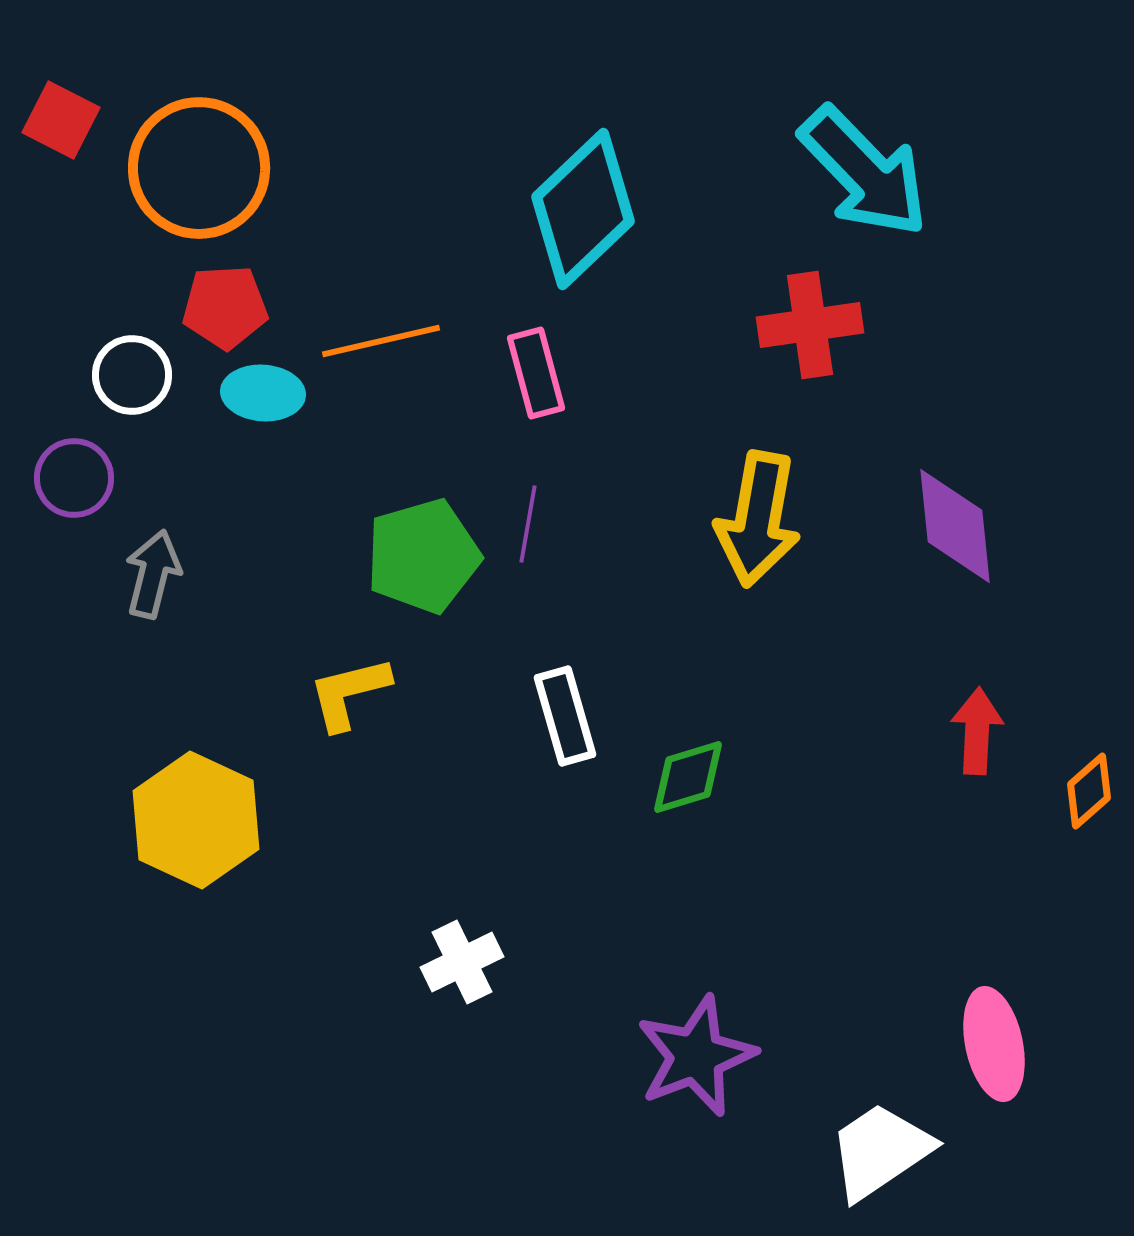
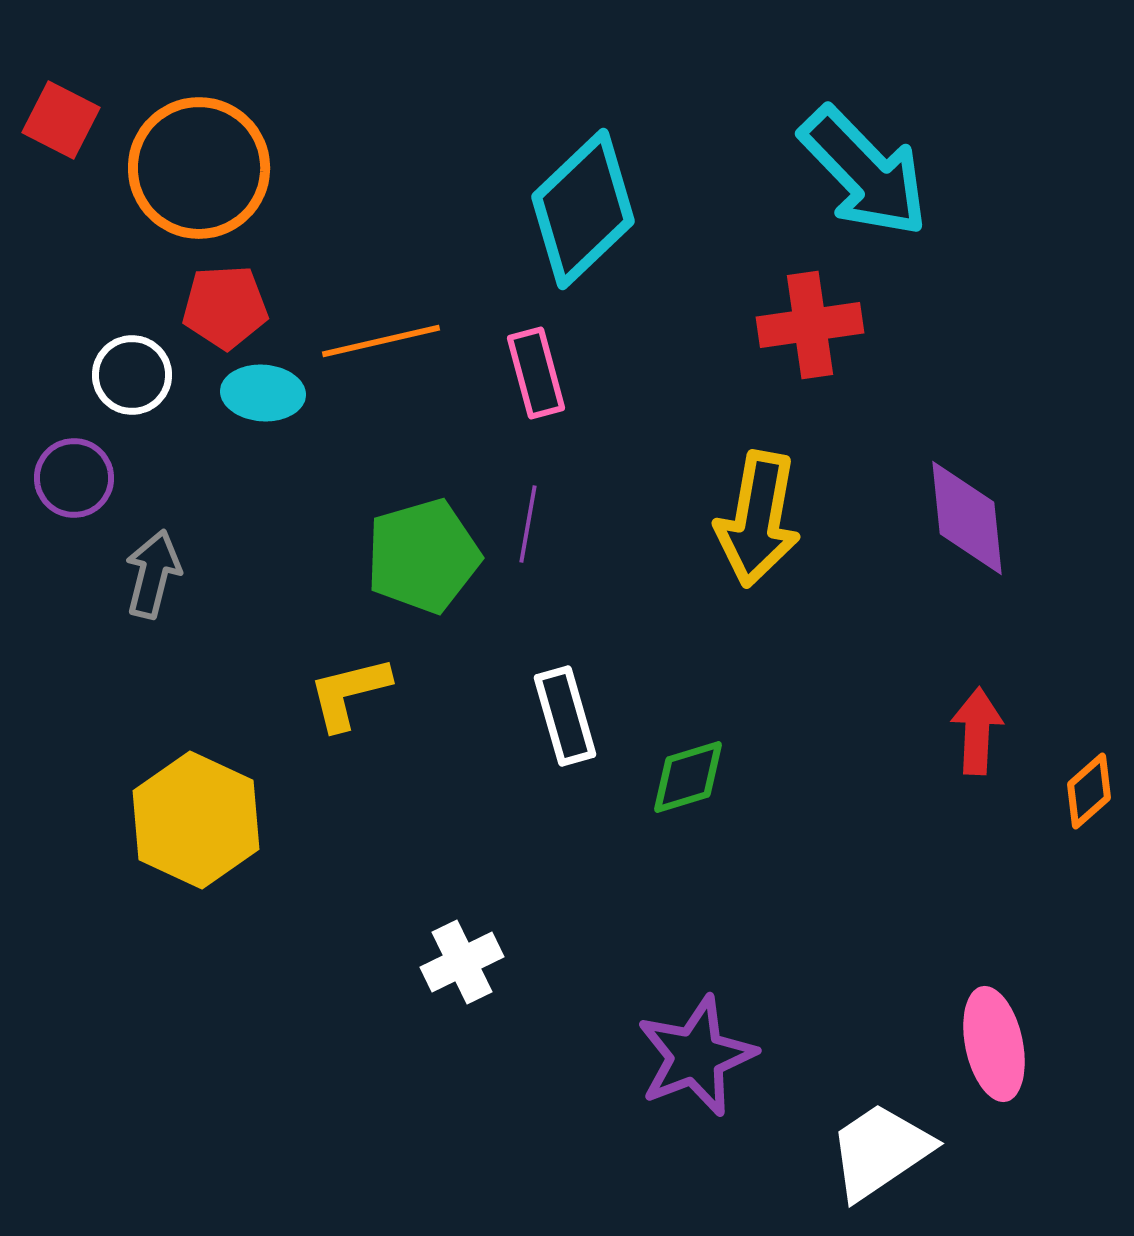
purple diamond: moved 12 px right, 8 px up
